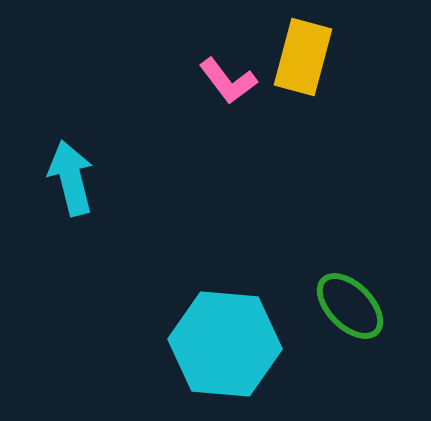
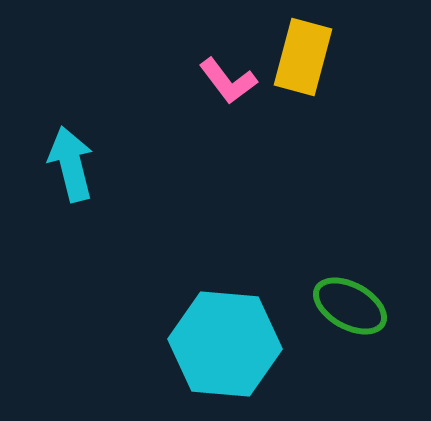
cyan arrow: moved 14 px up
green ellipse: rotated 16 degrees counterclockwise
